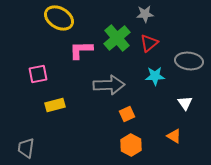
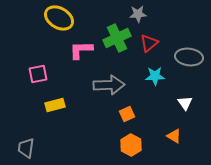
gray star: moved 7 px left
green cross: rotated 16 degrees clockwise
gray ellipse: moved 4 px up
